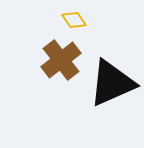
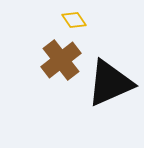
black triangle: moved 2 px left
